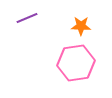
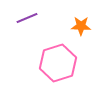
pink hexagon: moved 18 px left; rotated 9 degrees counterclockwise
